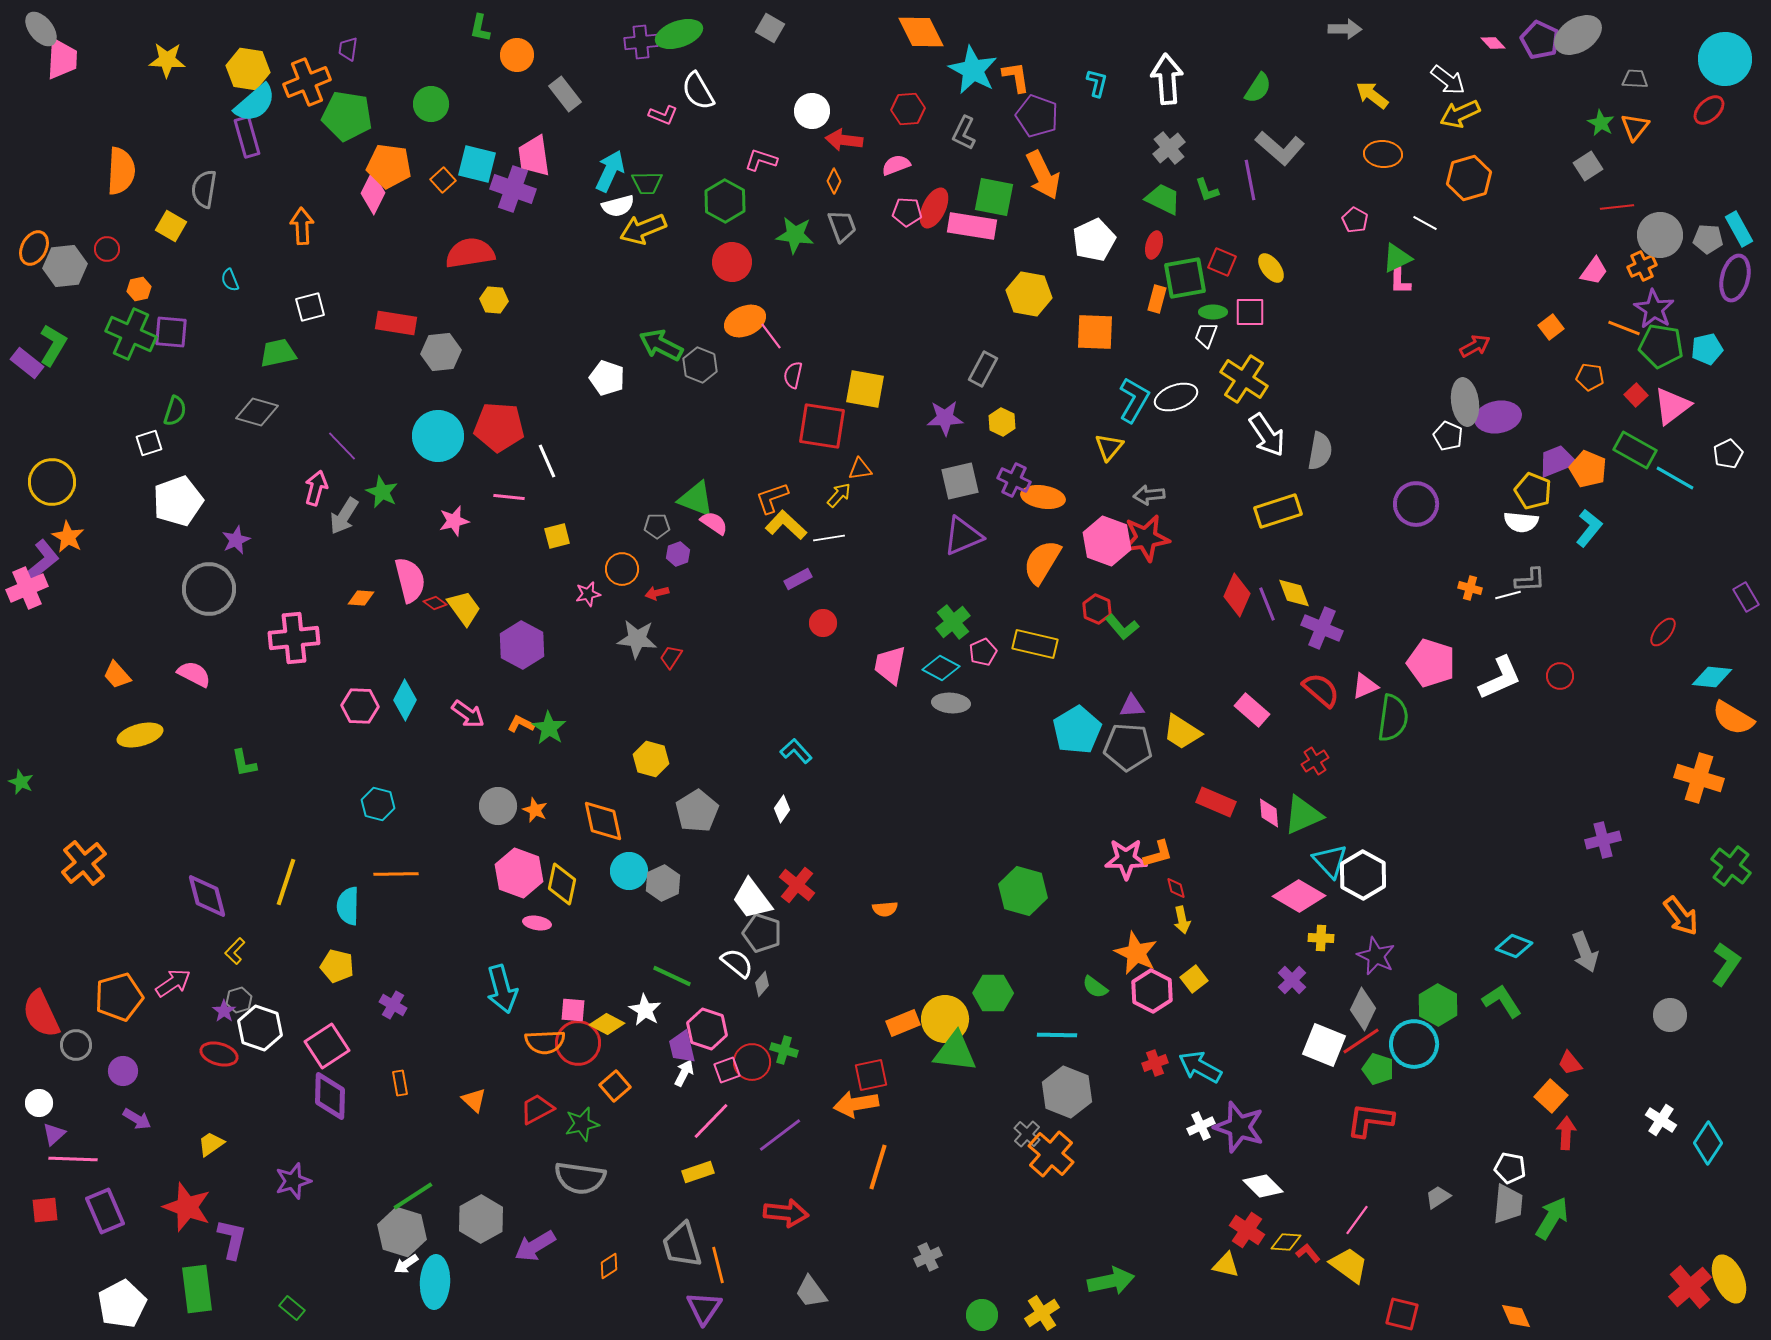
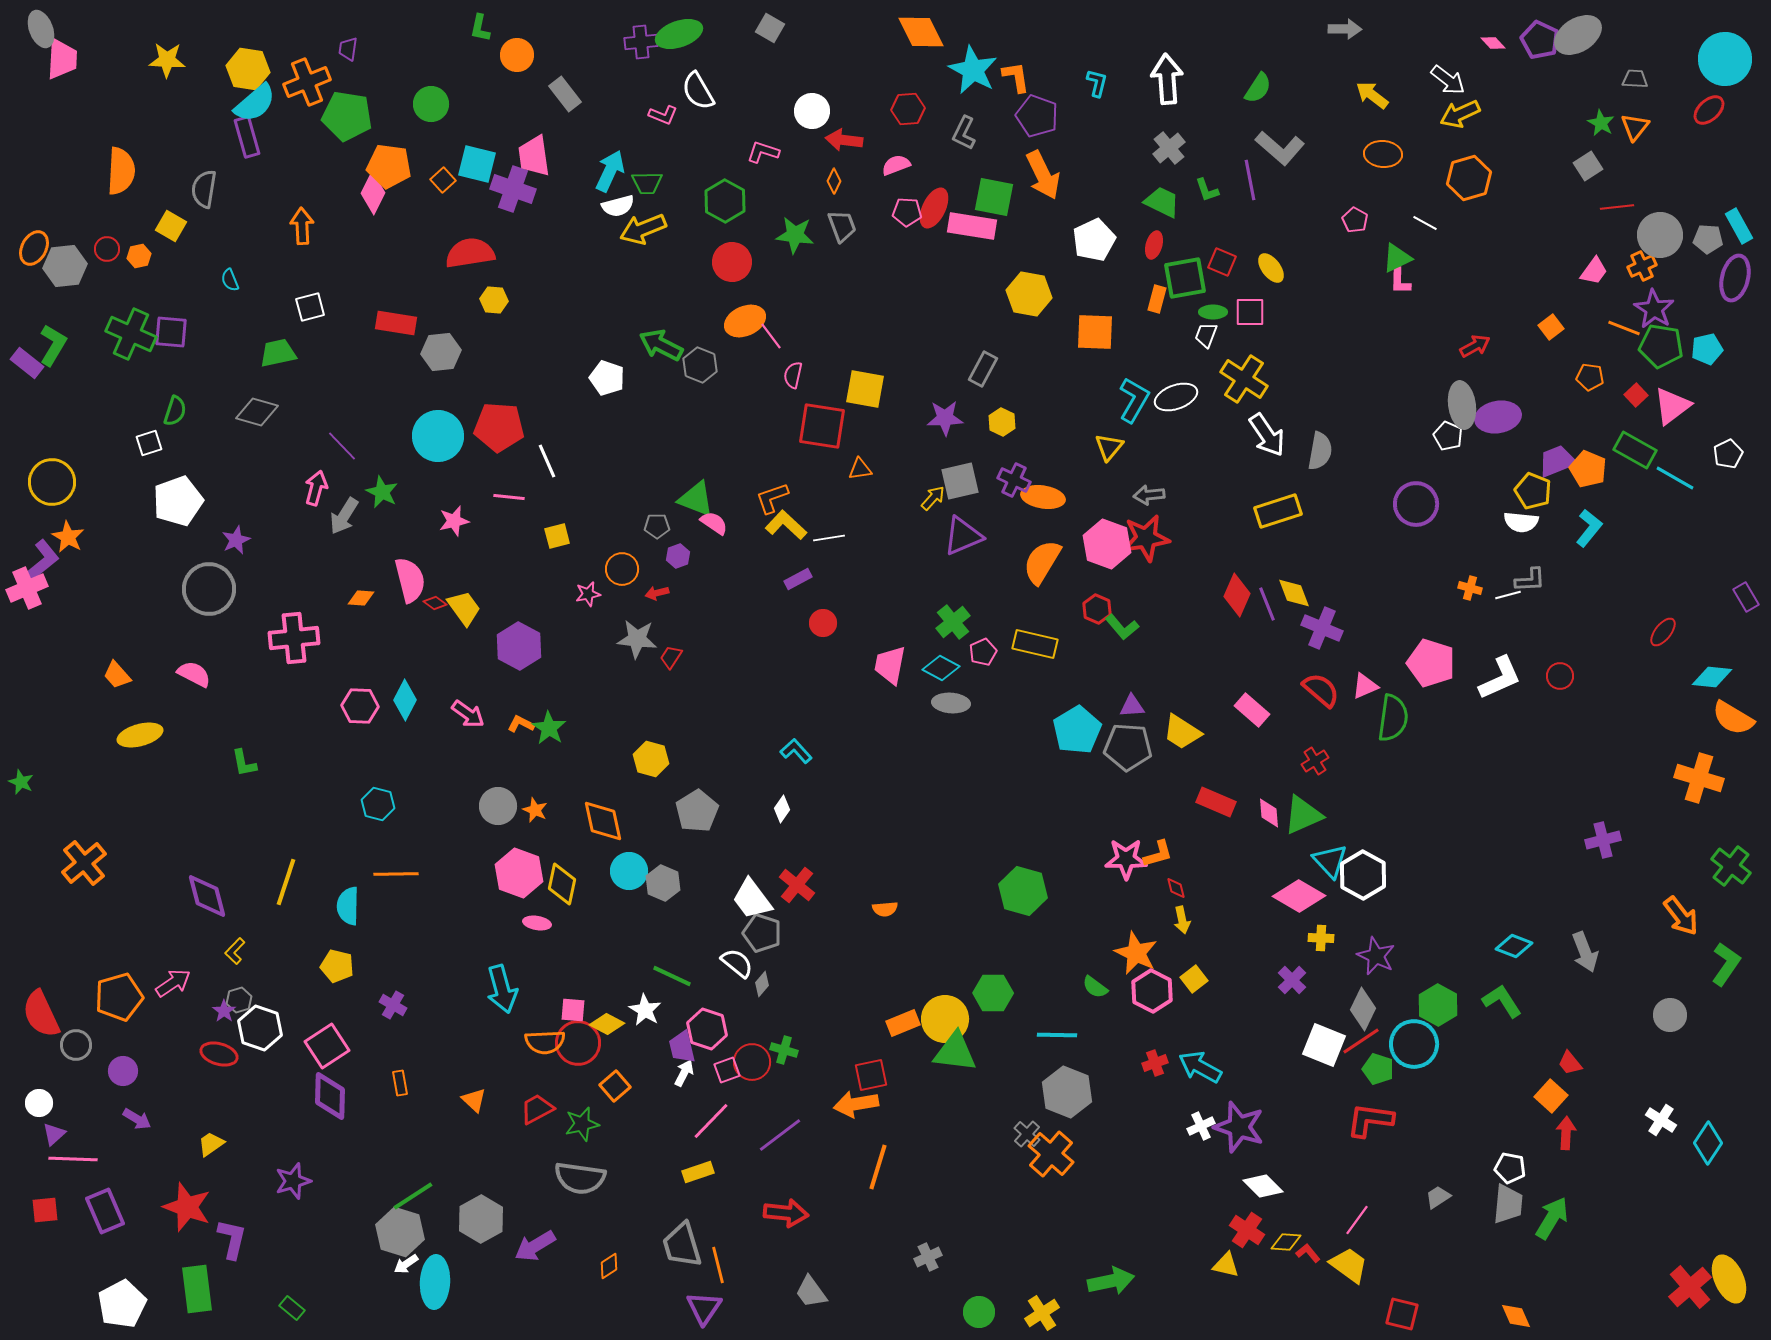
gray ellipse at (41, 29): rotated 18 degrees clockwise
pink L-shape at (761, 160): moved 2 px right, 8 px up
green trapezoid at (1163, 199): moved 1 px left, 3 px down
cyan rectangle at (1739, 229): moved 3 px up
orange hexagon at (139, 289): moved 33 px up
gray ellipse at (1465, 402): moved 3 px left, 3 px down
yellow arrow at (839, 495): moved 94 px right, 3 px down
pink hexagon at (1107, 541): moved 3 px down
purple hexagon at (678, 554): moved 2 px down
purple hexagon at (522, 645): moved 3 px left, 1 px down
gray hexagon at (663, 883): rotated 12 degrees counterclockwise
gray hexagon at (402, 1232): moved 2 px left
green circle at (982, 1315): moved 3 px left, 3 px up
